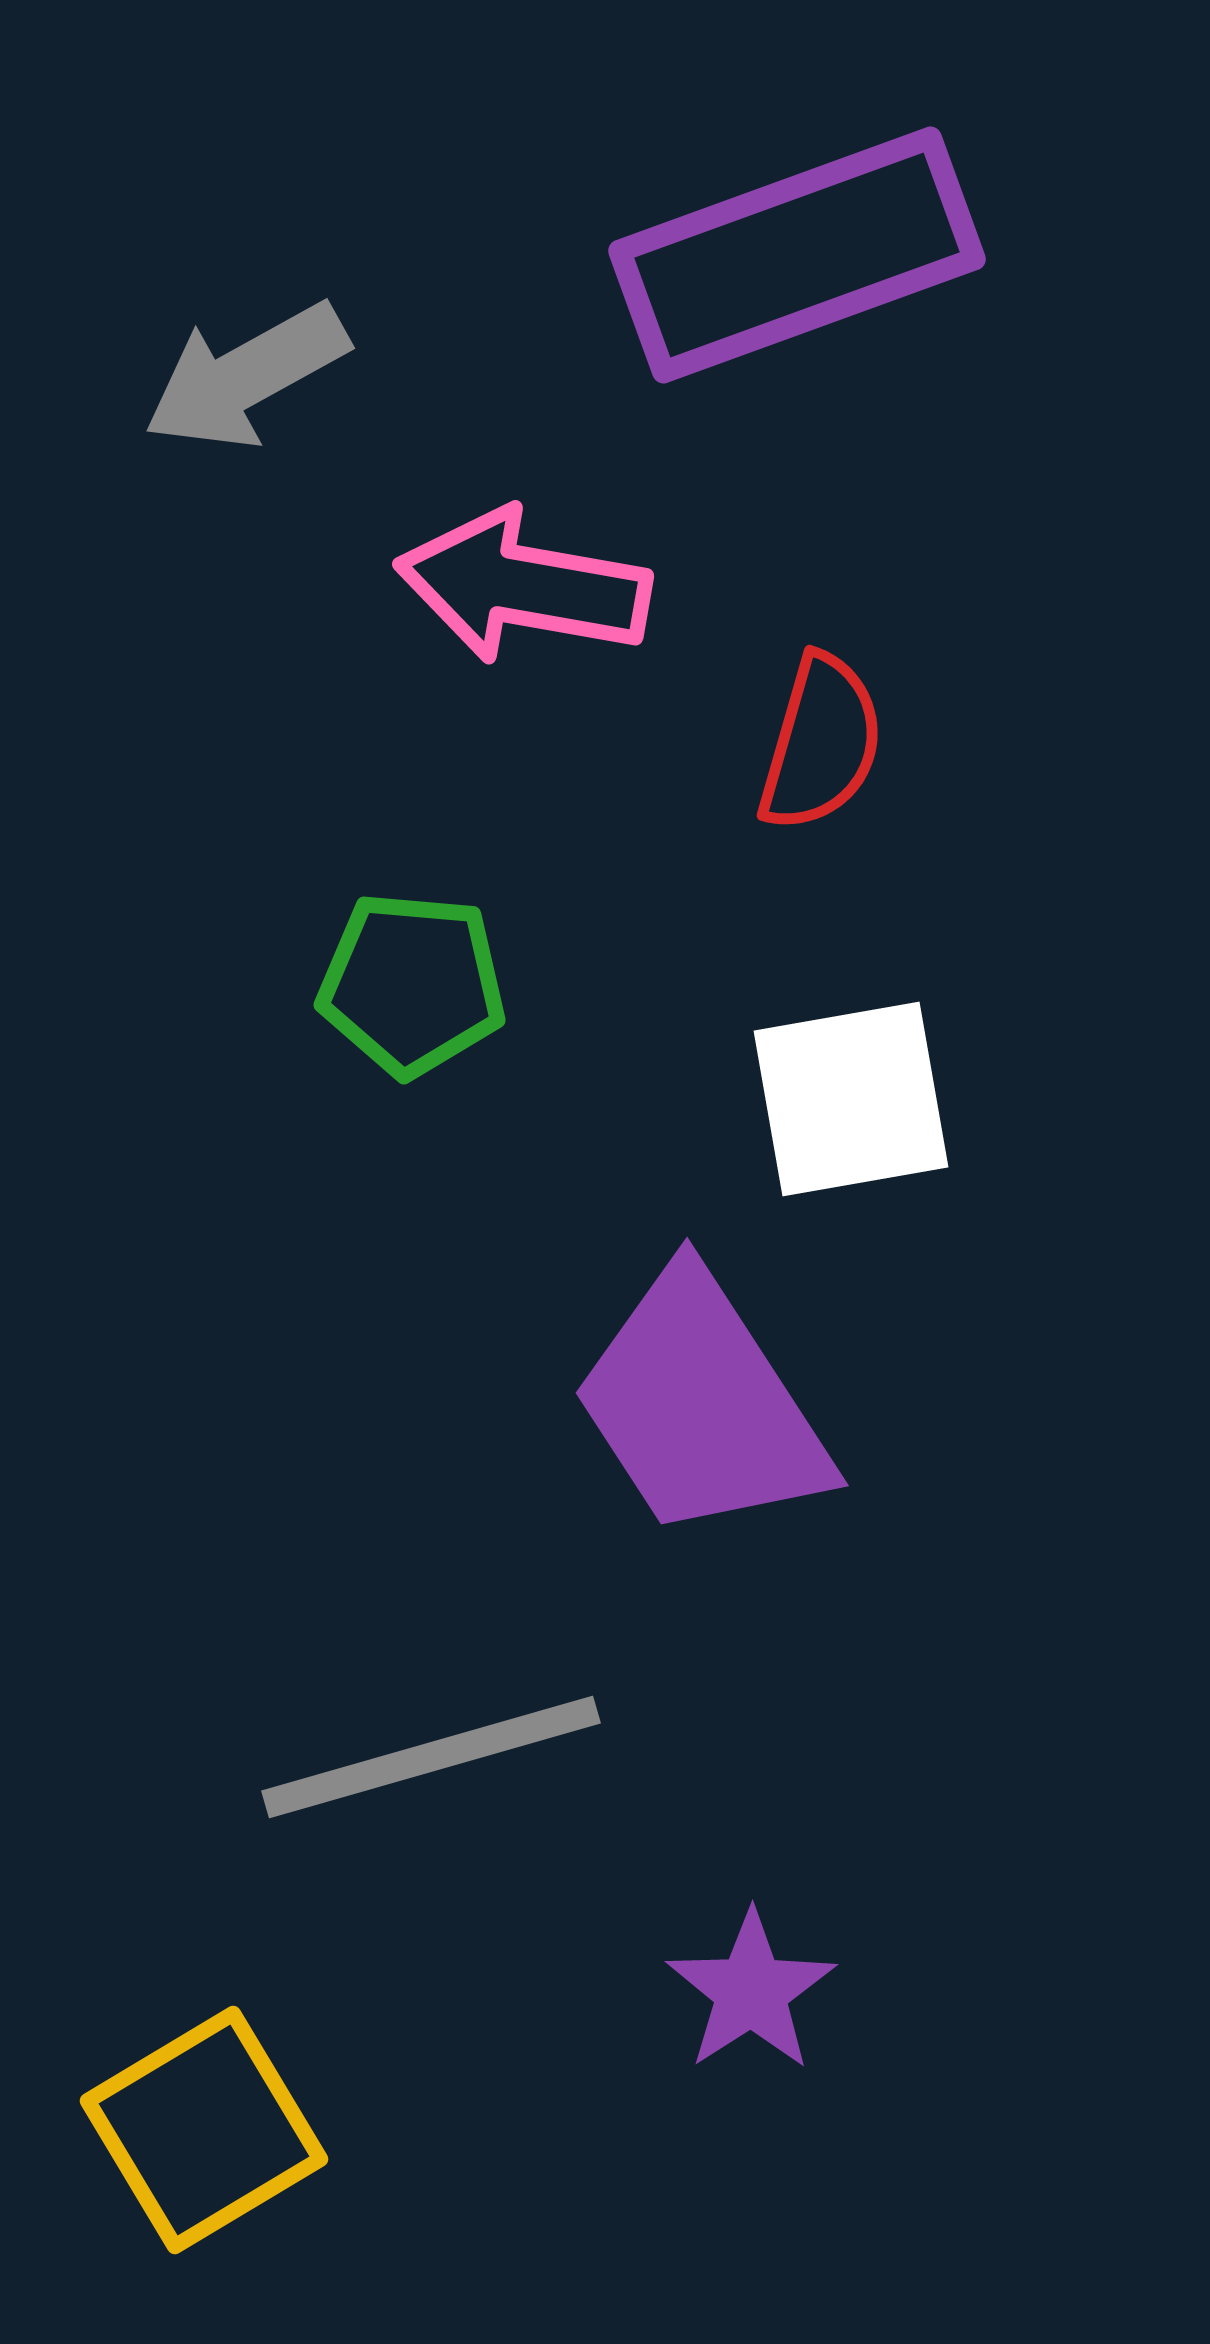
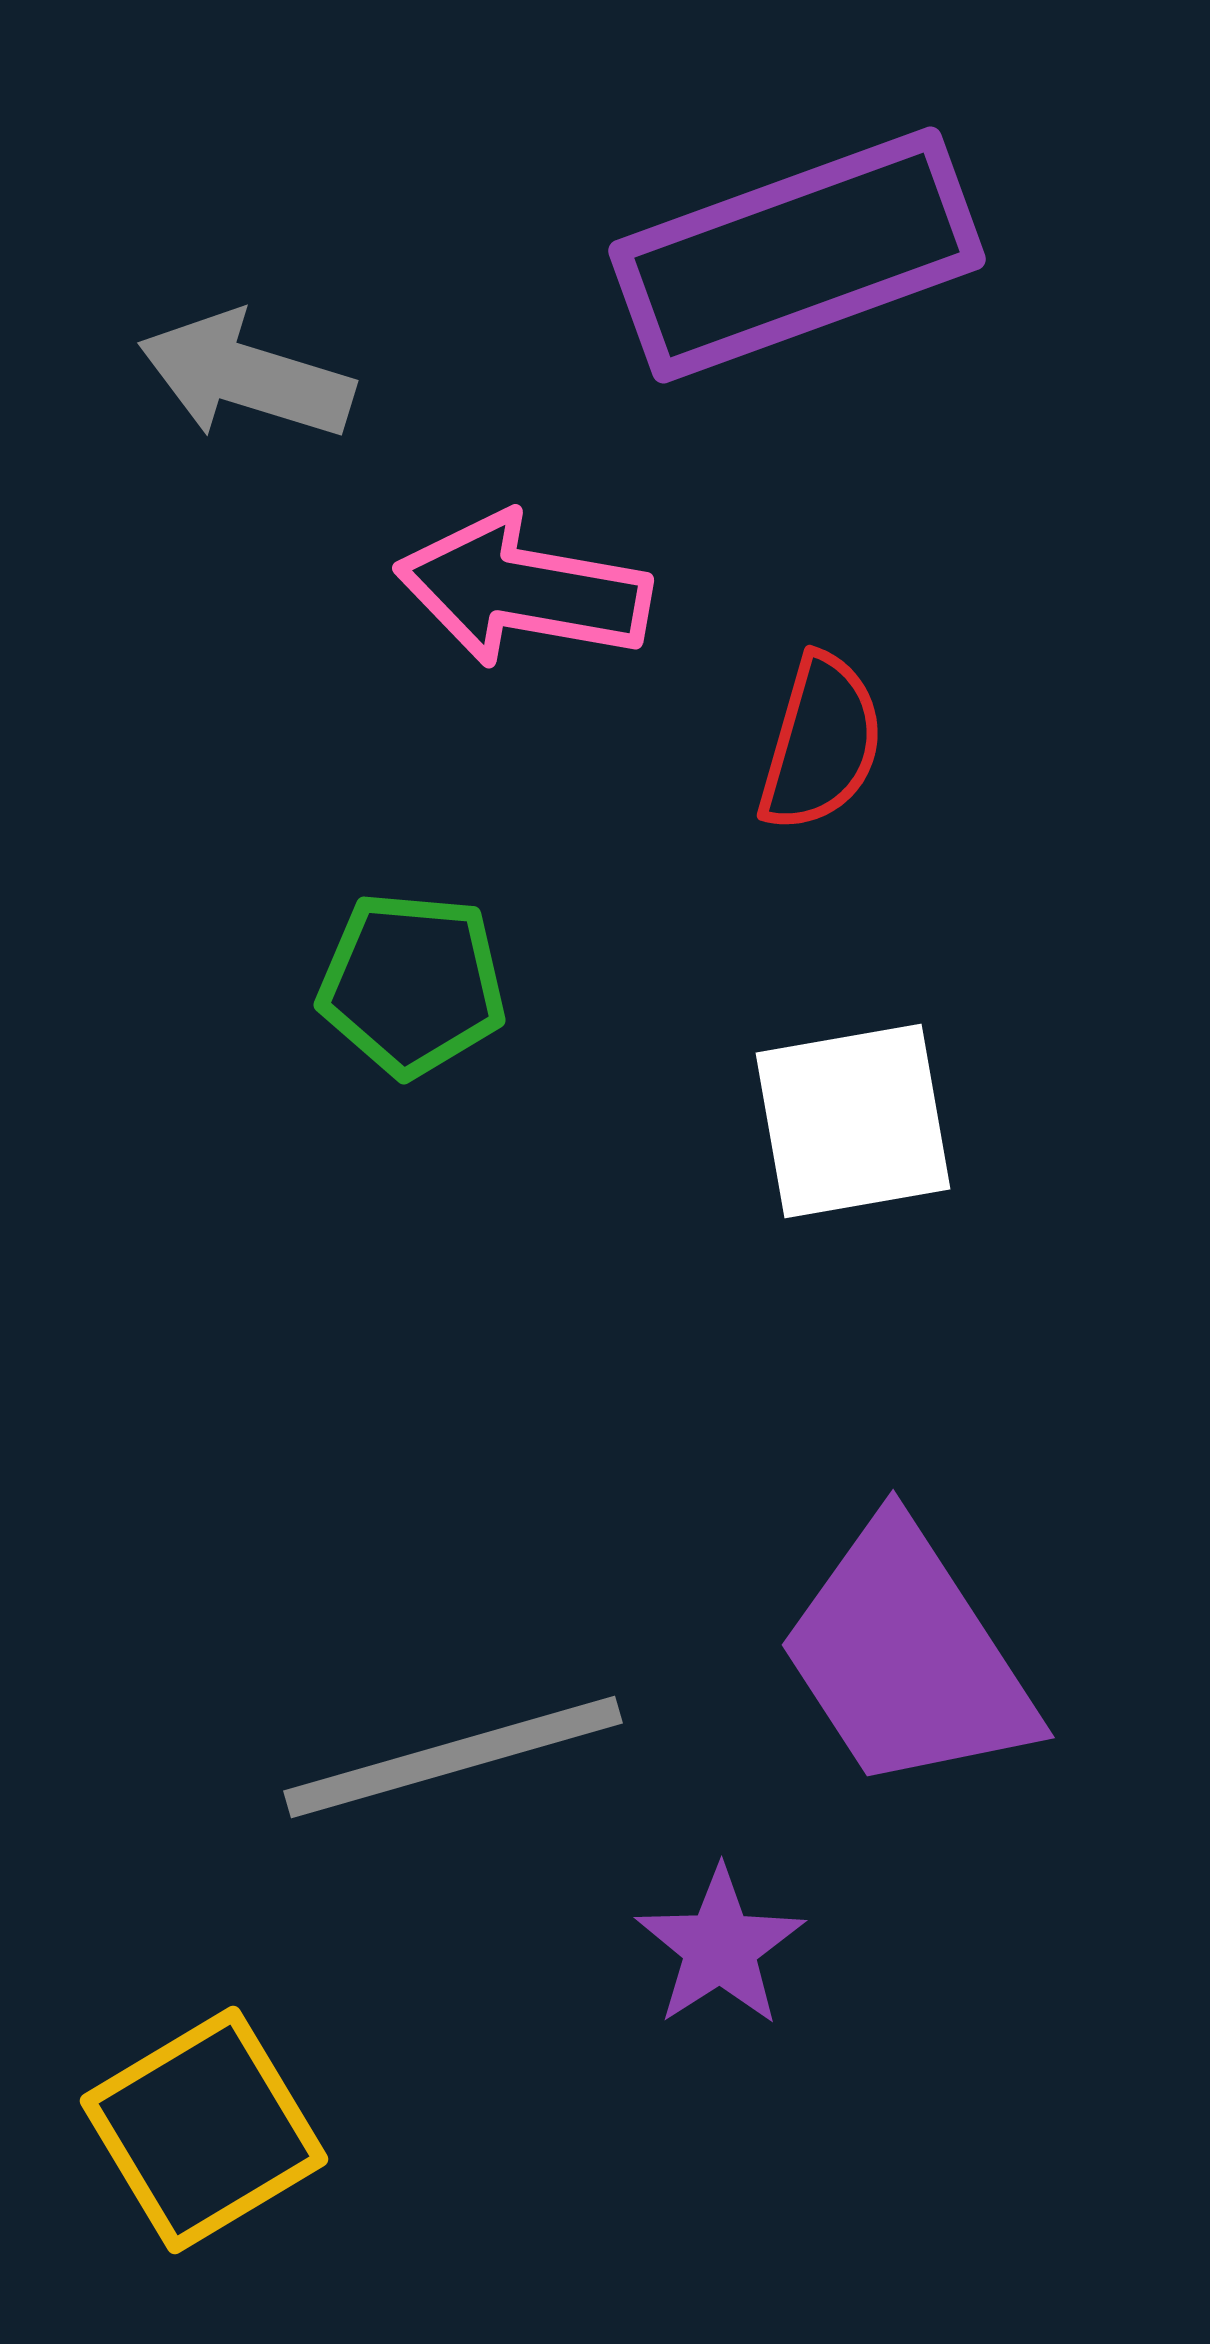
gray arrow: rotated 46 degrees clockwise
pink arrow: moved 4 px down
white square: moved 2 px right, 22 px down
purple trapezoid: moved 206 px right, 252 px down
gray line: moved 22 px right
purple star: moved 31 px left, 44 px up
